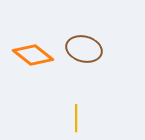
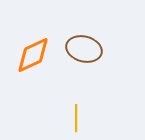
orange diamond: rotated 63 degrees counterclockwise
